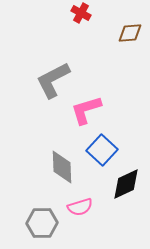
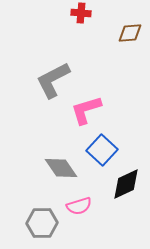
red cross: rotated 24 degrees counterclockwise
gray diamond: moved 1 px left, 1 px down; rotated 32 degrees counterclockwise
pink semicircle: moved 1 px left, 1 px up
